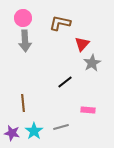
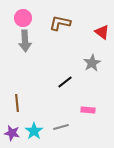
red triangle: moved 20 px right, 12 px up; rotated 35 degrees counterclockwise
brown line: moved 6 px left
